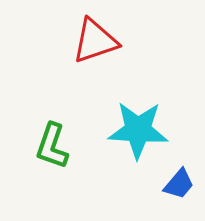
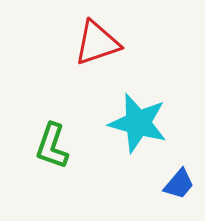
red triangle: moved 2 px right, 2 px down
cyan star: moved 7 px up; rotated 12 degrees clockwise
